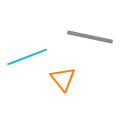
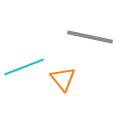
cyan line: moved 3 px left, 10 px down
